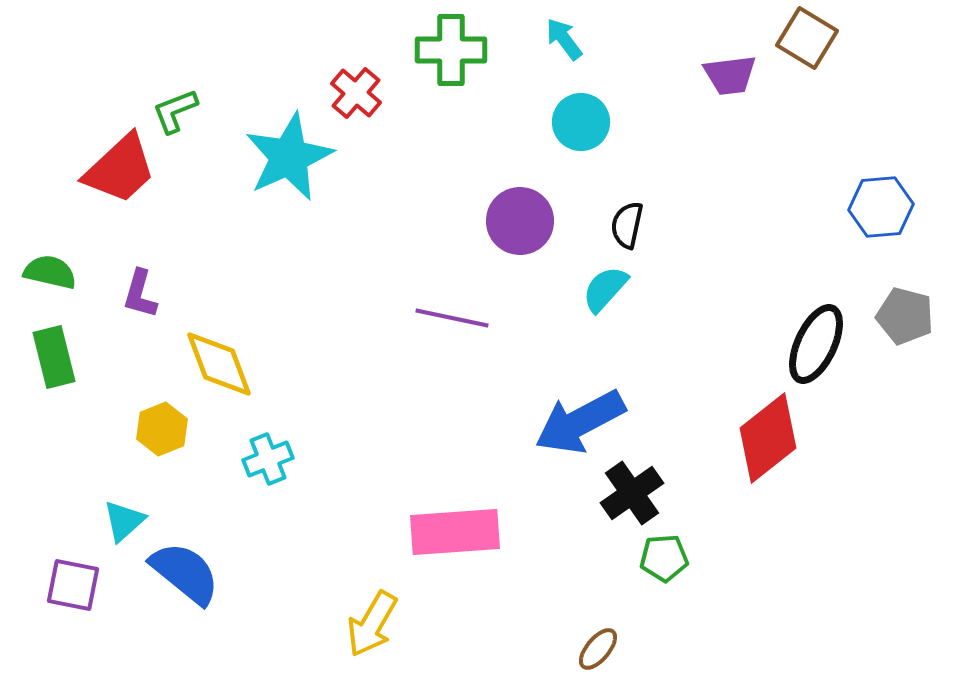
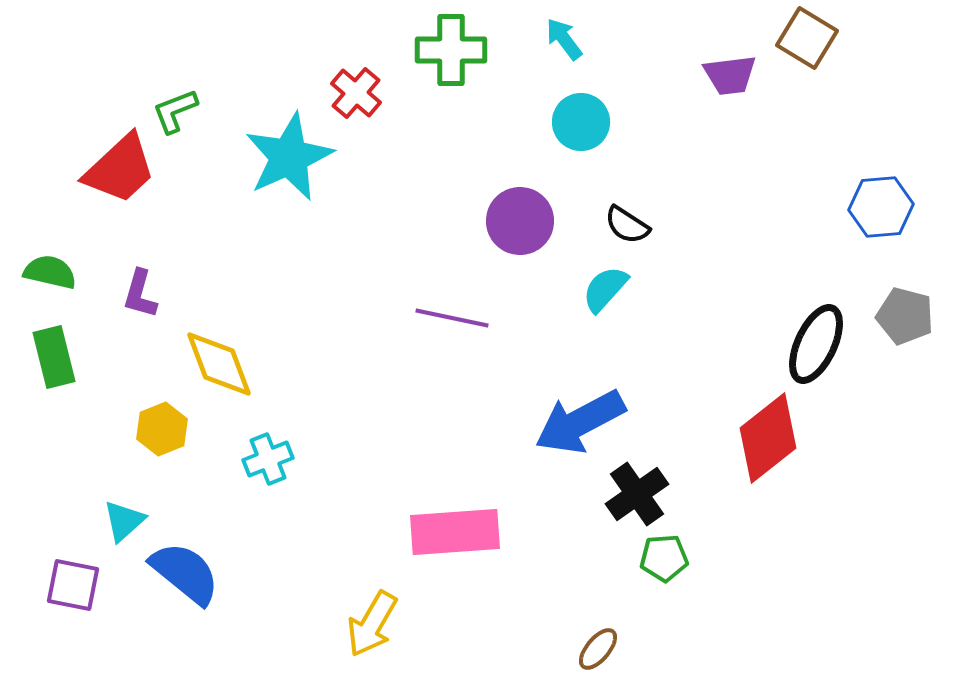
black semicircle: rotated 69 degrees counterclockwise
black cross: moved 5 px right, 1 px down
